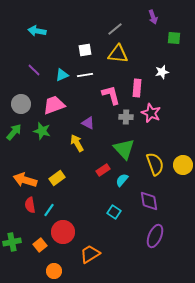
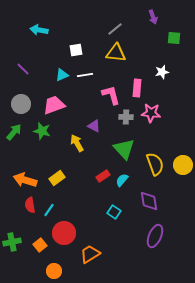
cyan arrow: moved 2 px right, 1 px up
white square: moved 9 px left
yellow triangle: moved 2 px left, 1 px up
purple line: moved 11 px left, 1 px up
pink star: rotated 18 degrees counterclockwise
purple triangle: moved 6 px right, 3 px down
red rectangle: moved 6 px down
red circle: moved 1 px right, 1 px down
